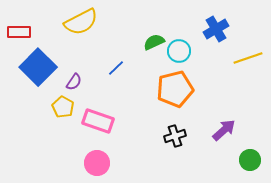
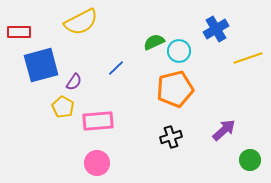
blue square: moved 3 px right, 2 px up; rotated 30 degrees clockwise
pink rectangle: rotated 24 degrees counterclockwise
black cross: moved 4 px left, 1 px down
